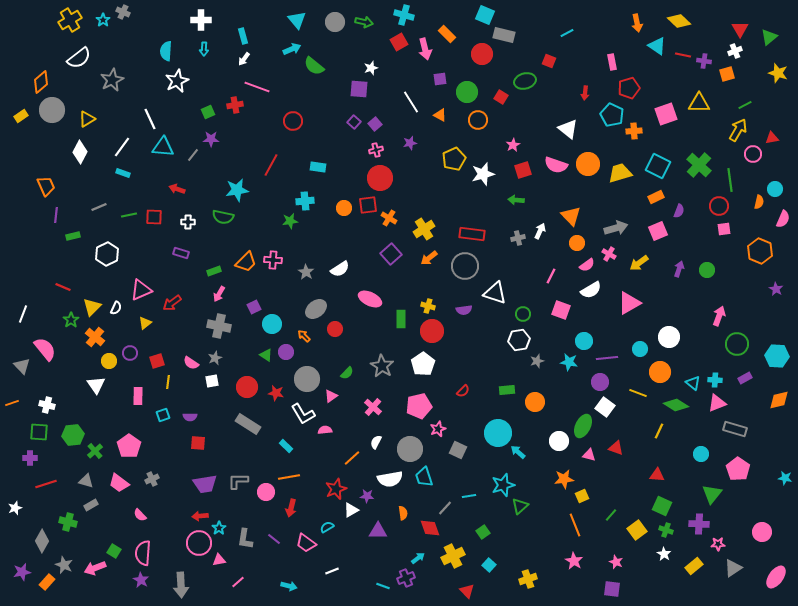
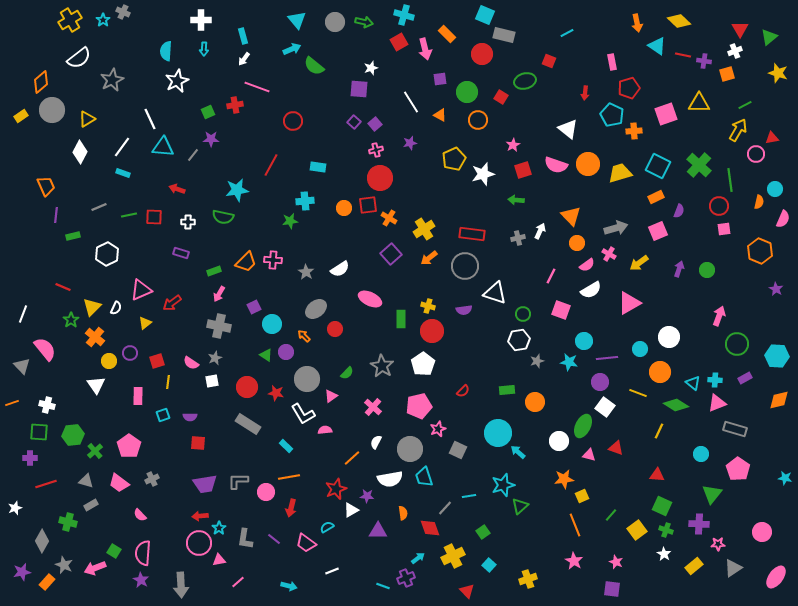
pink circle at (753, 154): moved 3 px right
